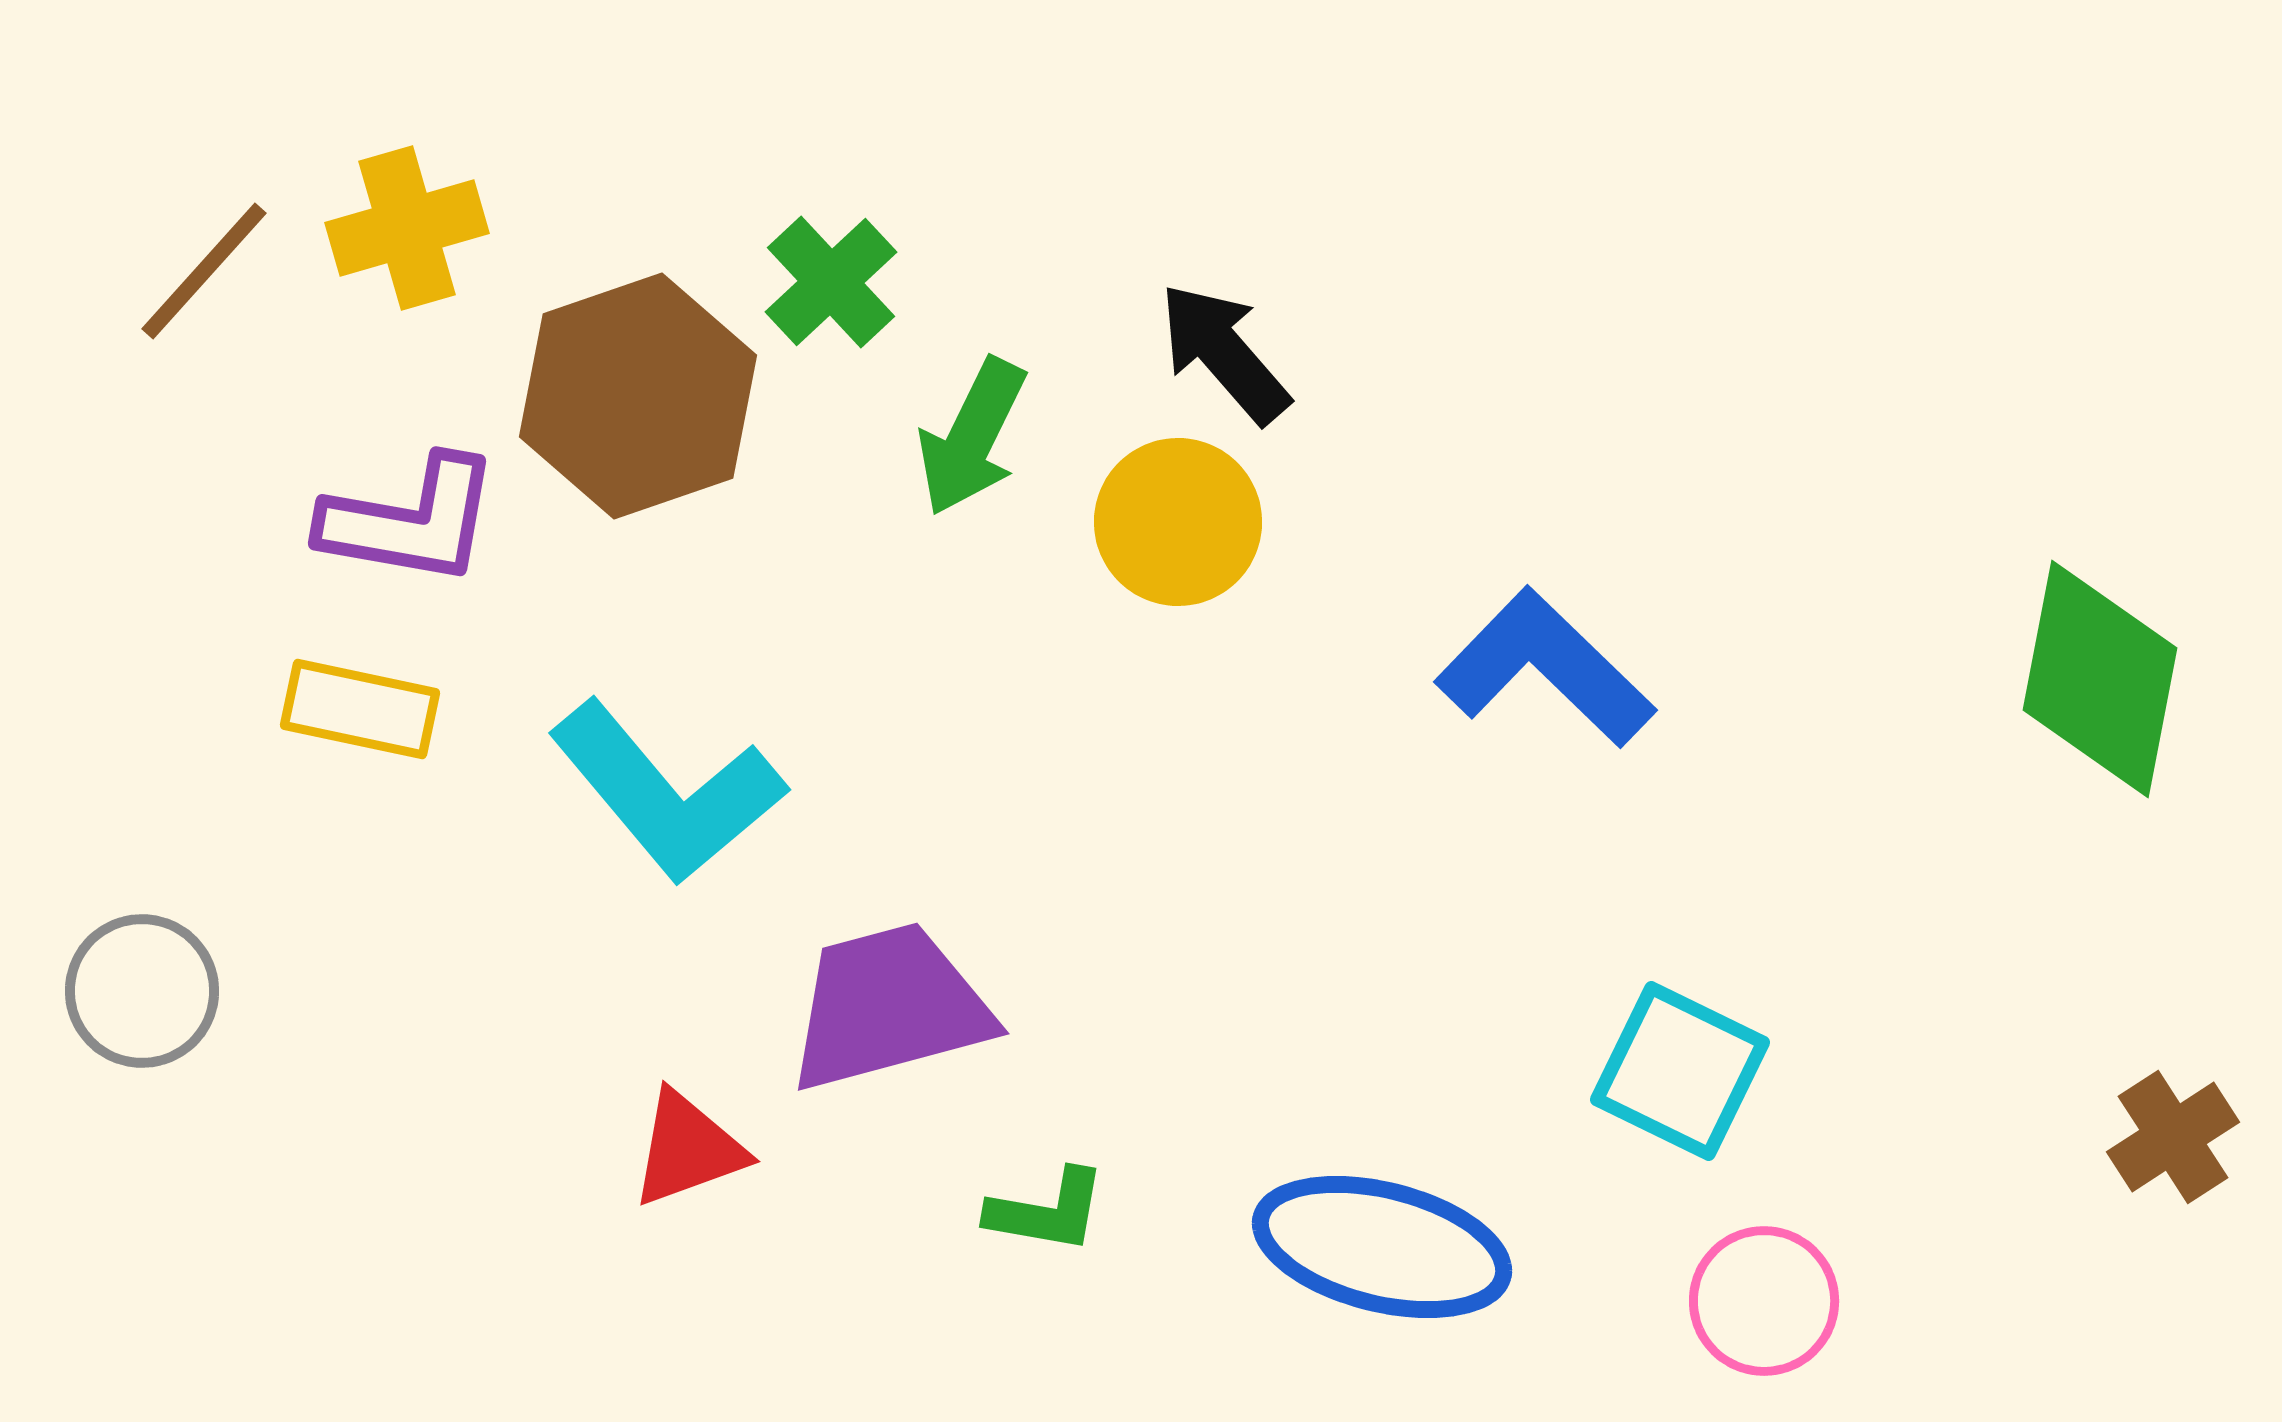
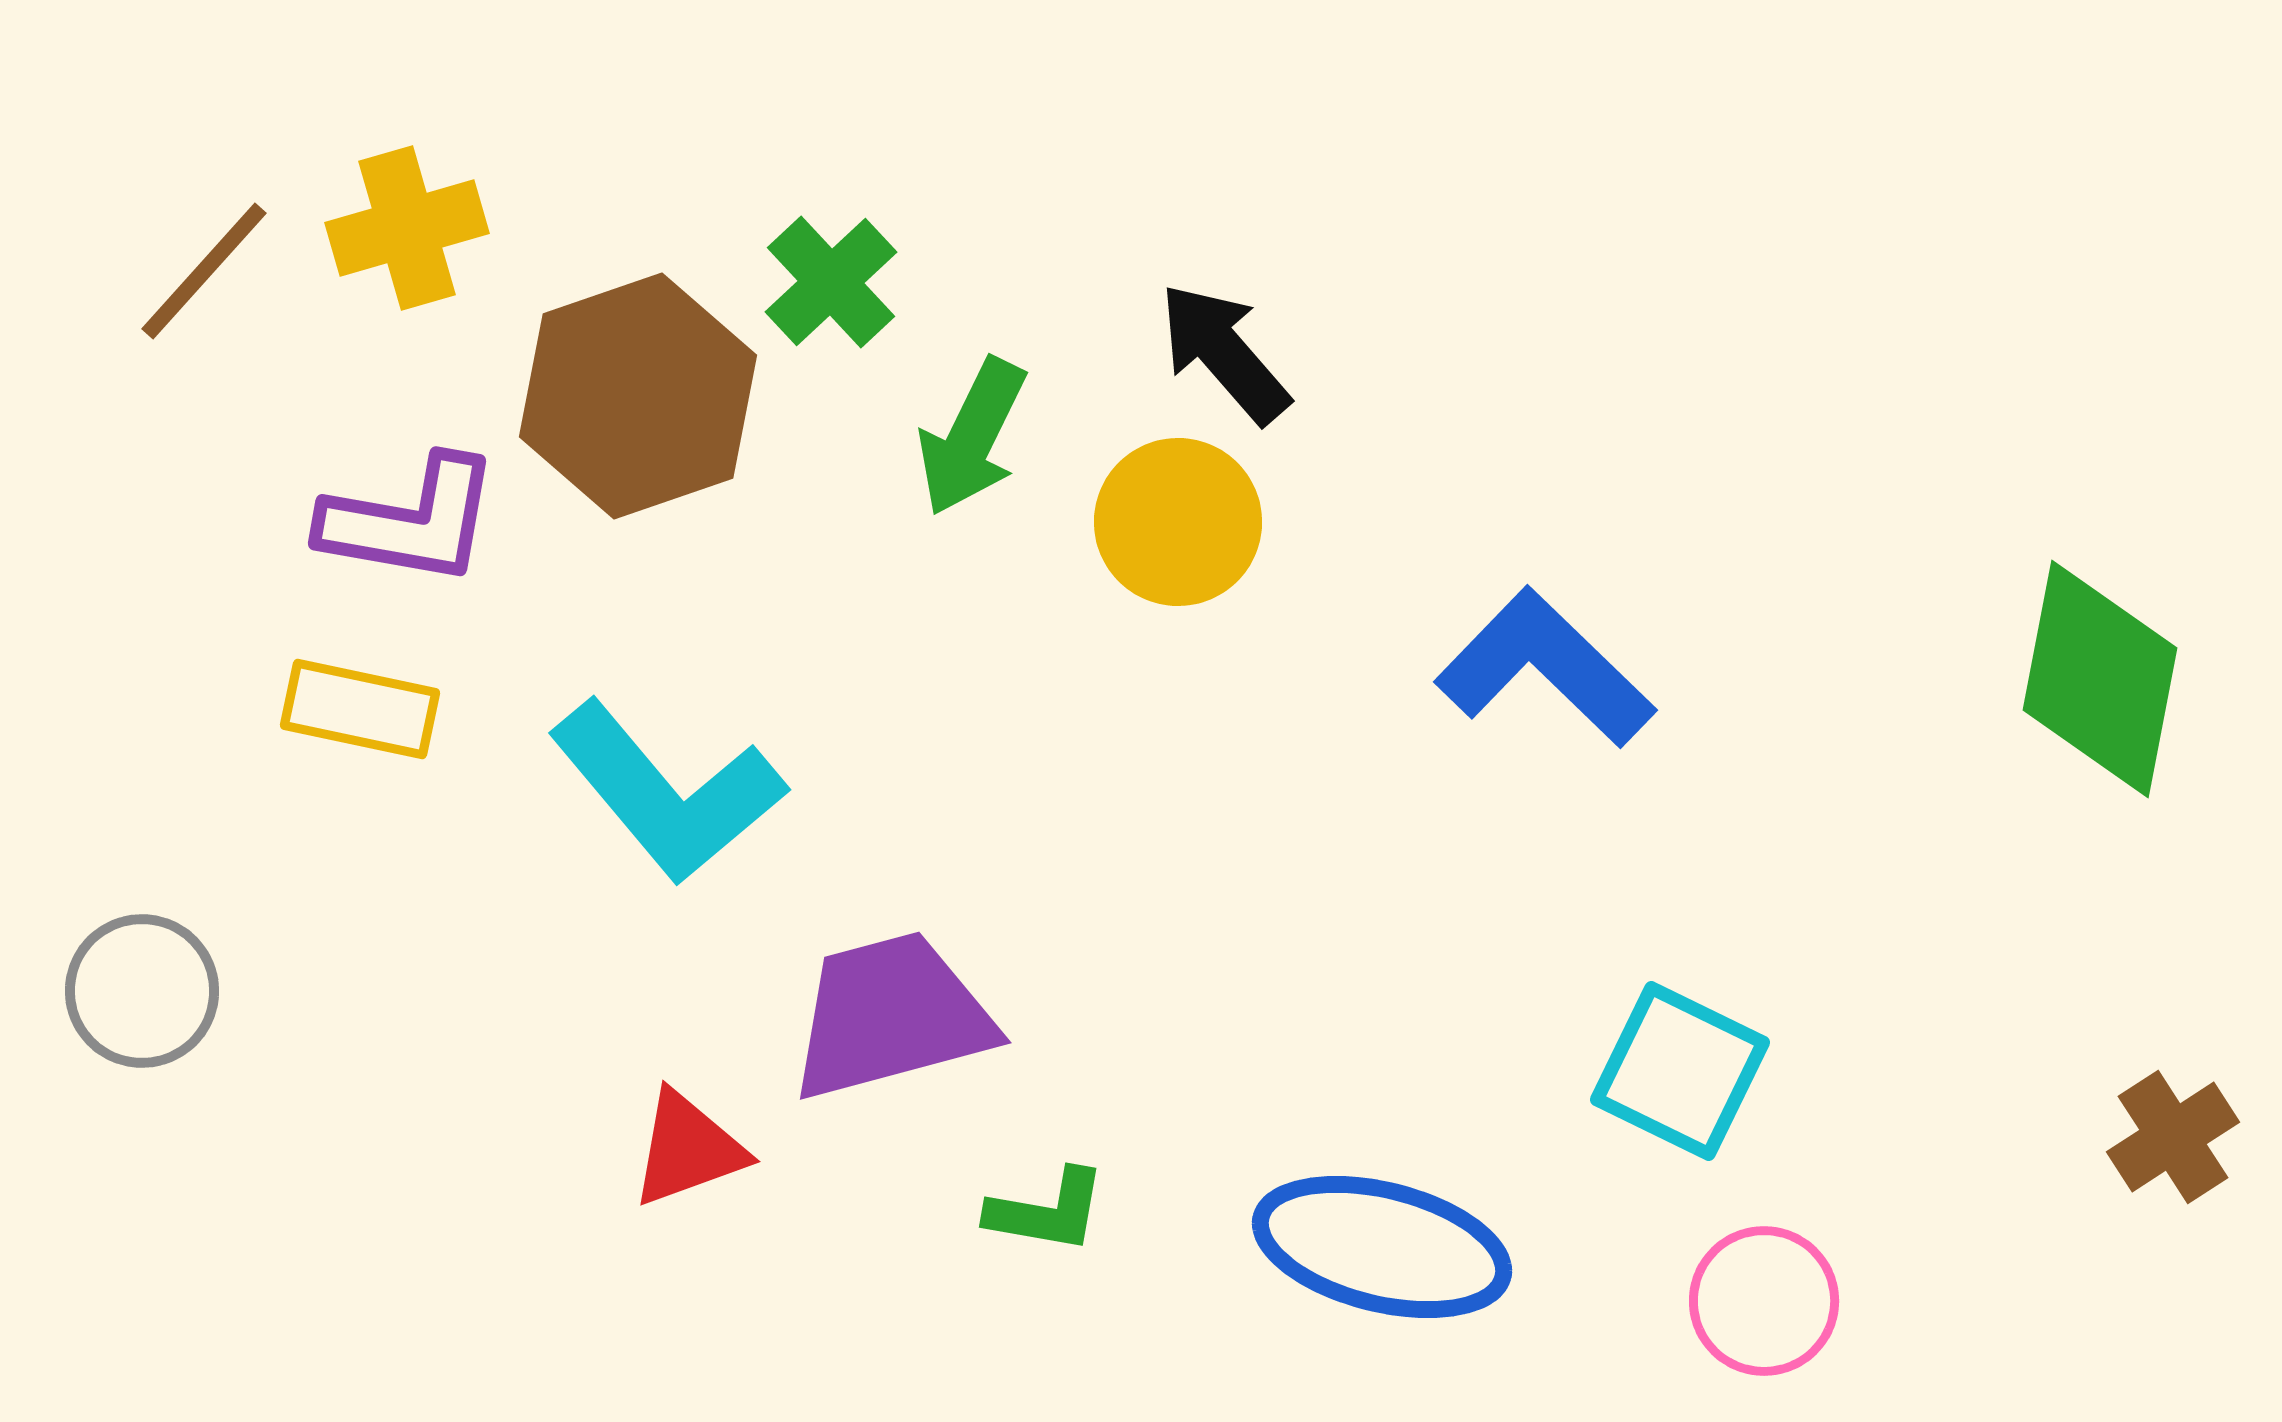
purple trapezoid: moved 2 px right, 9 px down
